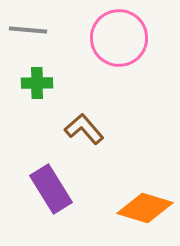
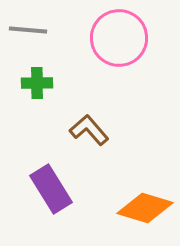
brown L-shape: moved 5 px right, 1 px down
